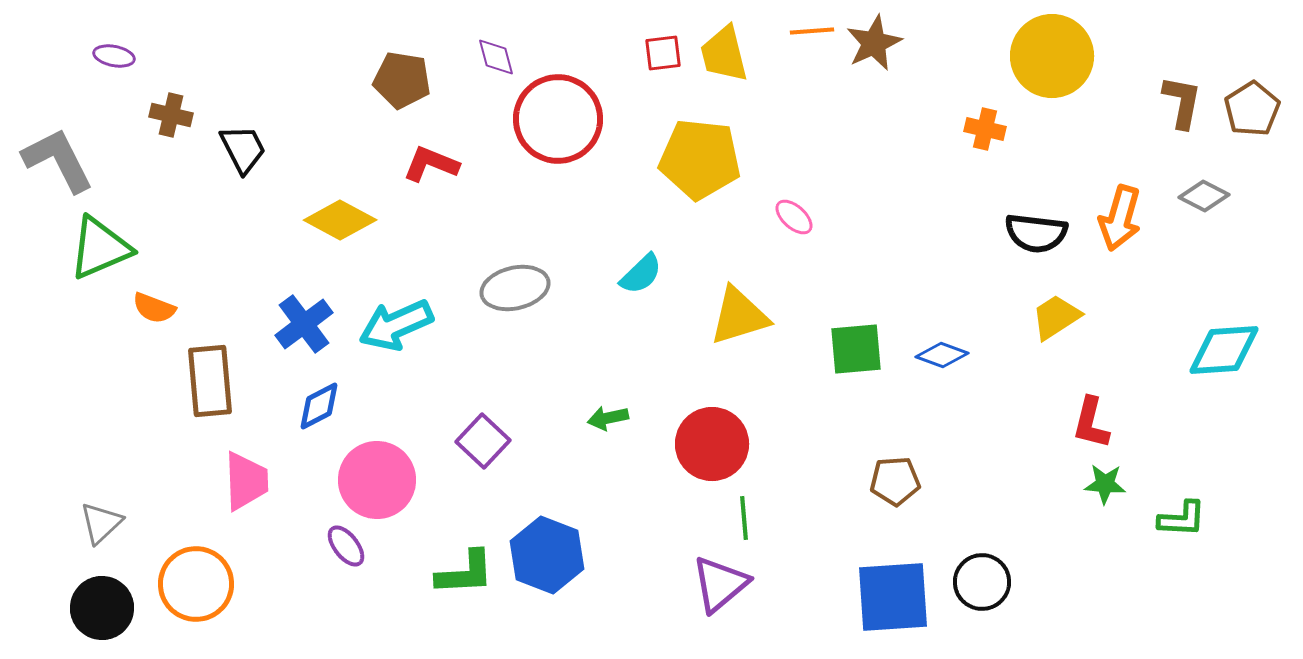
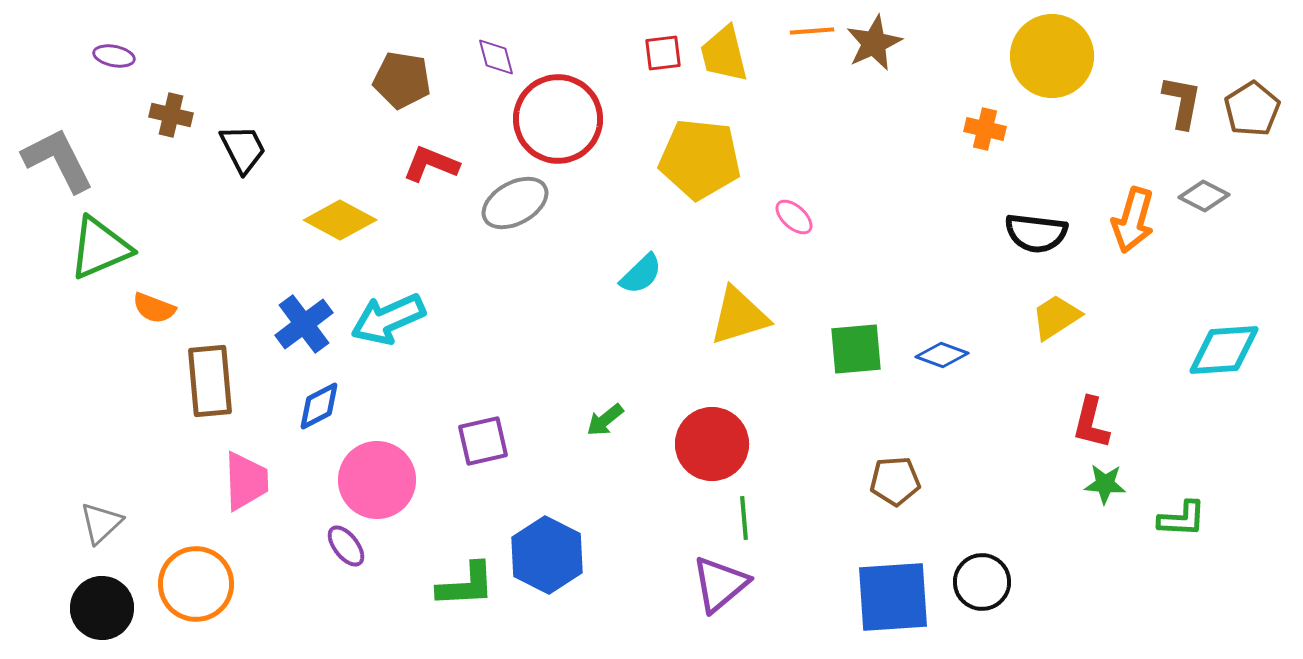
orange arrow at (1120, 218): moved 13 px right, 2 px down
gray ellipse at (515, 288): moved 85 px up; rotated 16 degrees counterclockwise
cyan arrow at (396, 325): moved 8 px left, 6 px up
green arrow at (608, 418): moved 3 px left, 2 px down; rotated 27 degrees counterclockwise
purple square at (483, 441): rotated 34 degrees clockwise
blue hexagon at (547, 555): rotated 6 degrees clockwise
green L-shape at (465, 573): moved 1 px right, 12 px down
